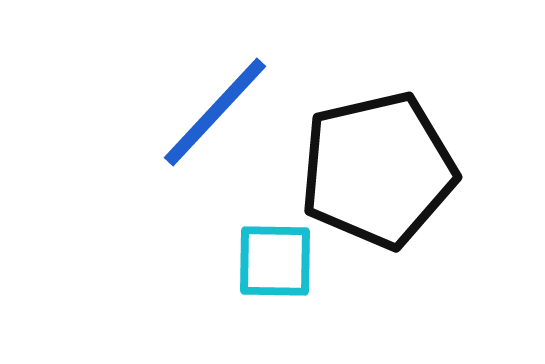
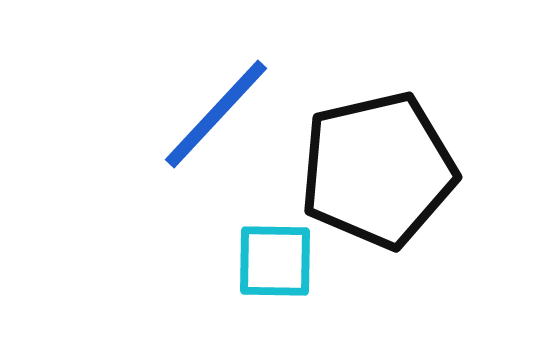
blue line: moved 1 px right, 2 px down
